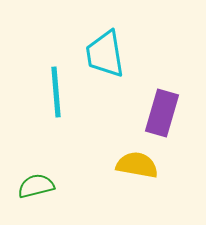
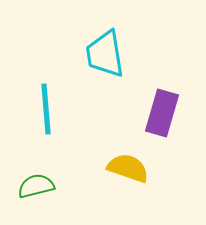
cyan line: moved 10 px left, 17 px down
yellow semicircle: moved 9 px left, 3 px down; rotated 9 degrees clockwise
